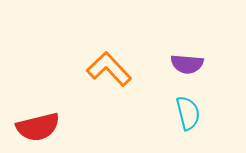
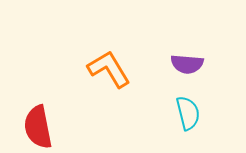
orange L-shape: rotated 12 degrees clockwise
red semicircle: rotated 93 degrees clockwise
